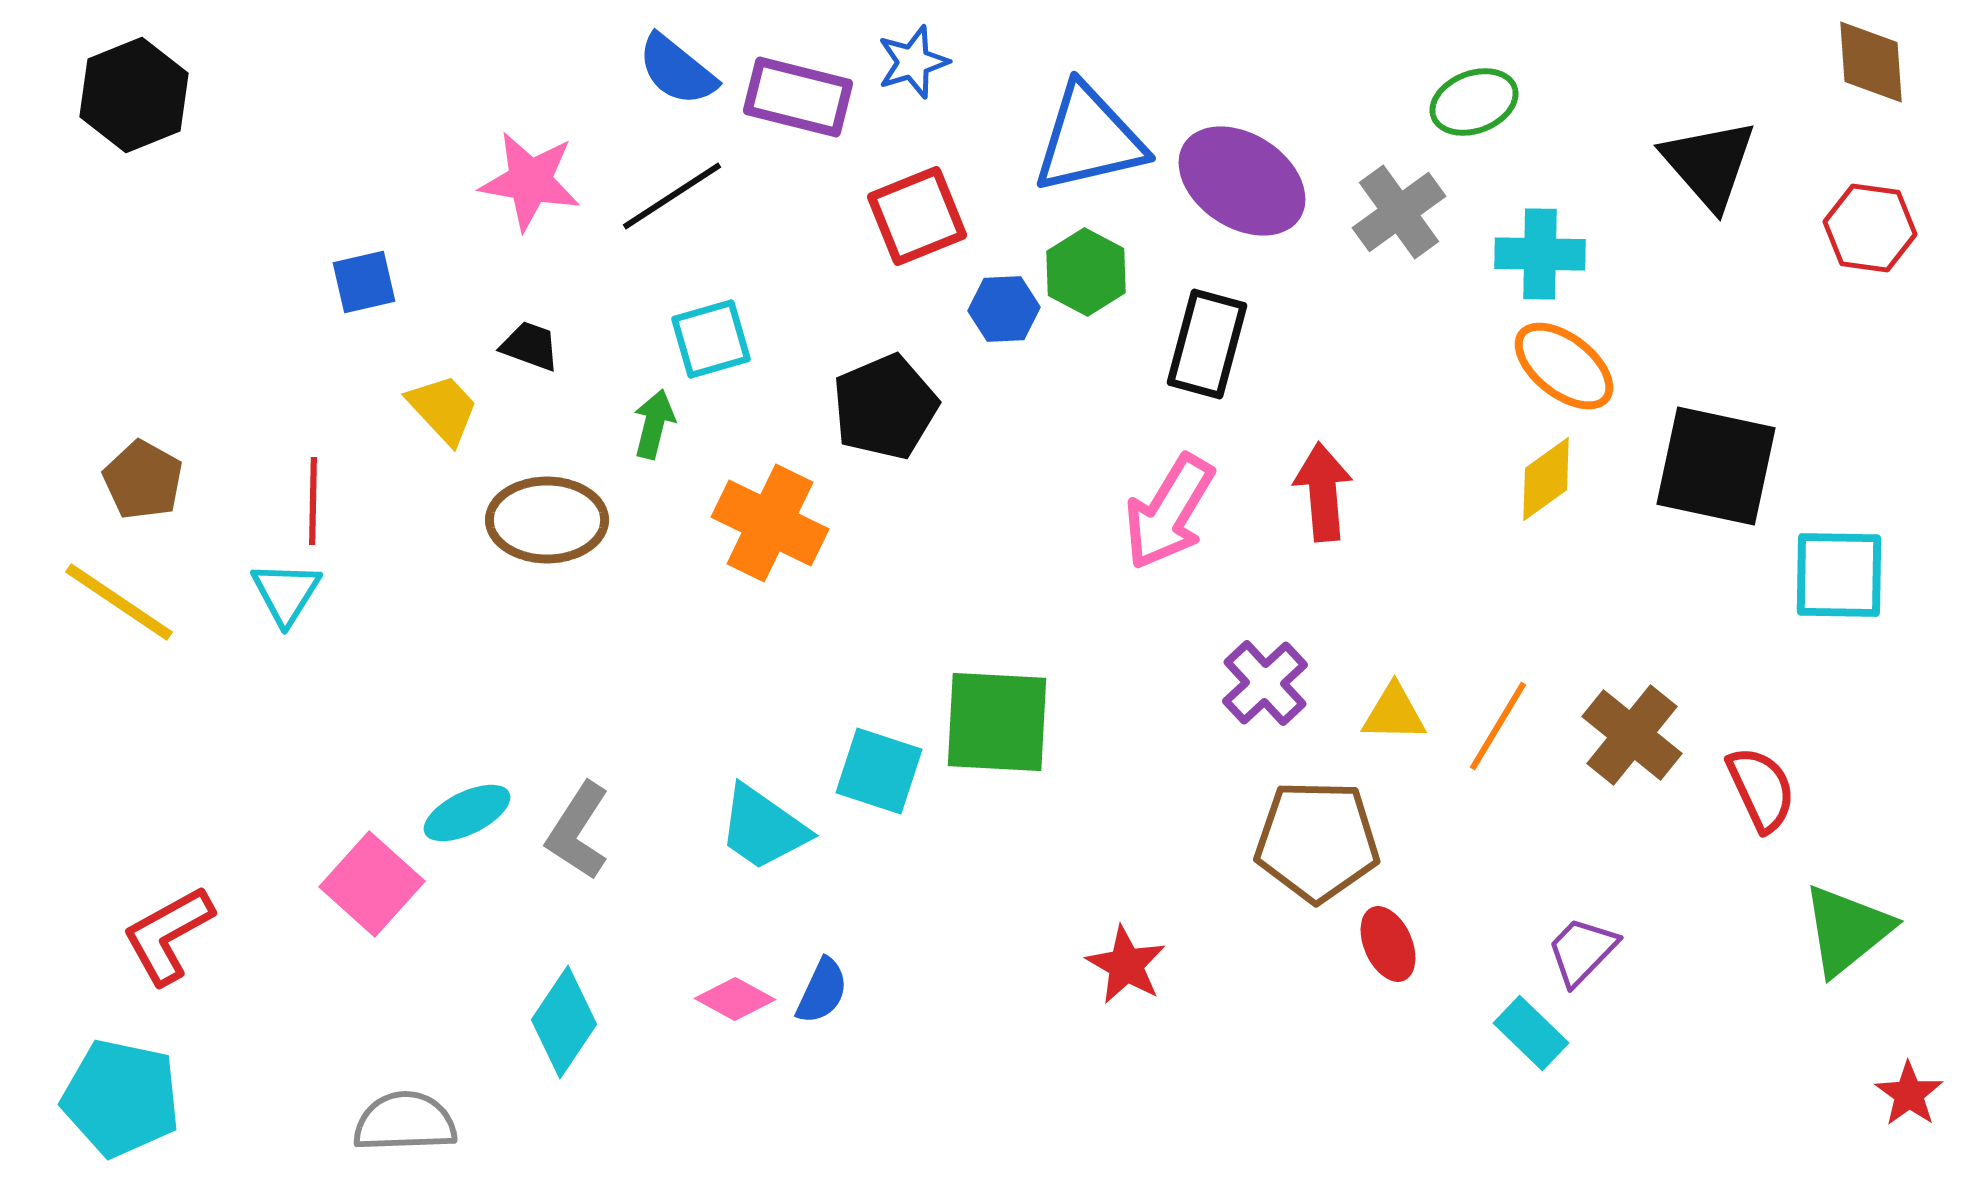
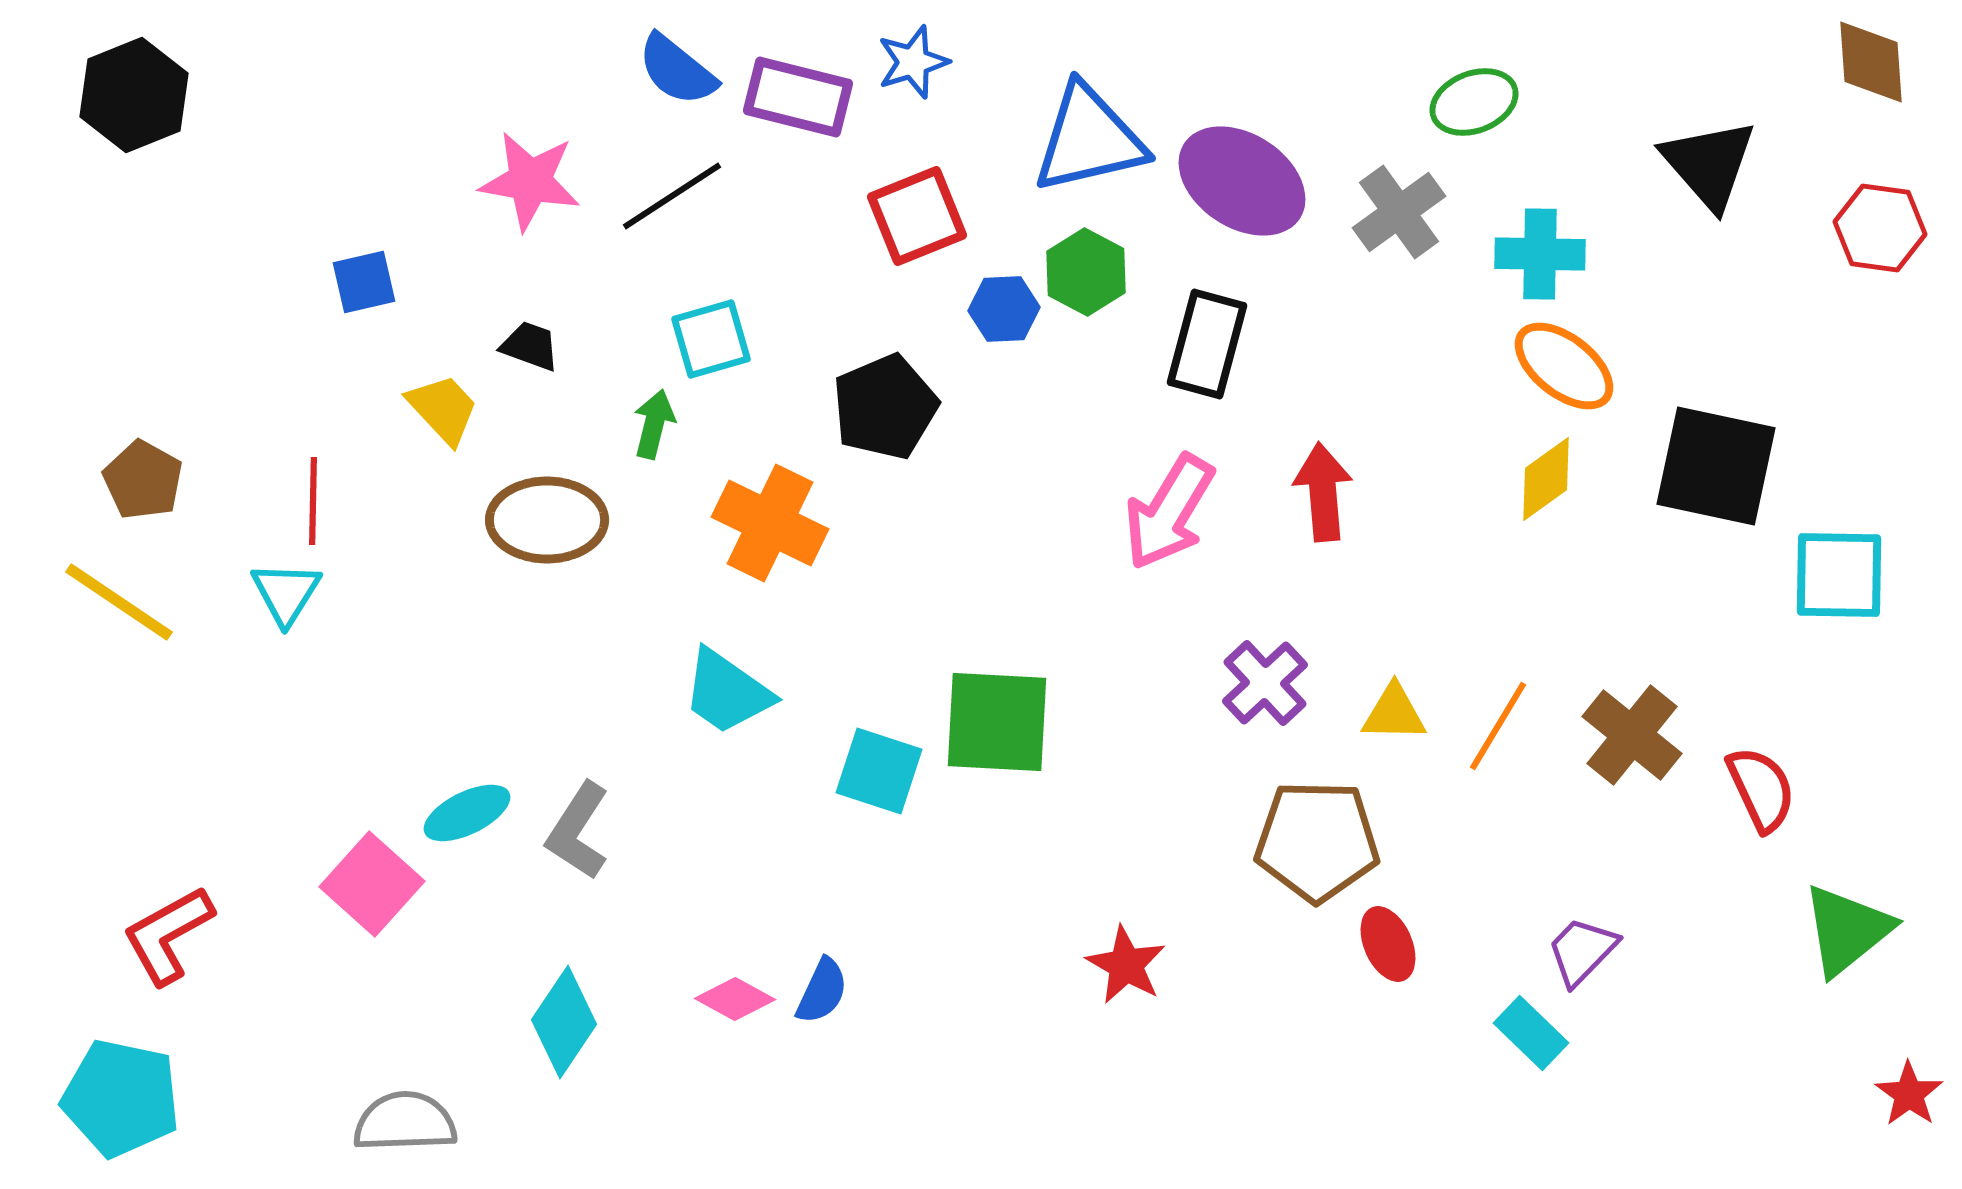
red hexagon at (1870, 228): moved 10 px right
cyan trapezoid at (763, 828): moved 36 px left, 136 px up
